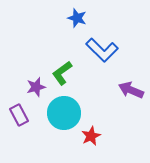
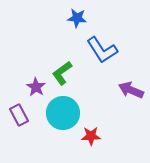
blue star: rotated 12 degrees counterclockwise
blue L-shape: rotated 12 degrees clockwise
purple star: rotated 24 degrees counterclockwise
cyan circle: moved 1 px left
red star: rotated 24 degrees clockwise
